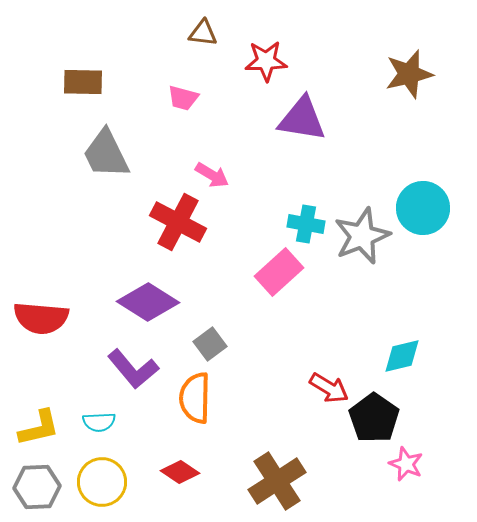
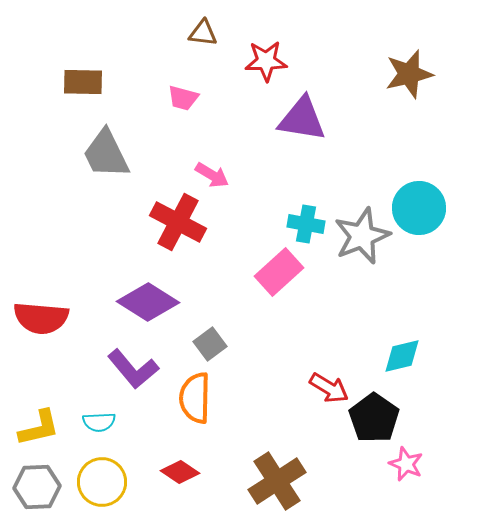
cyan circle: moved 4 px left
